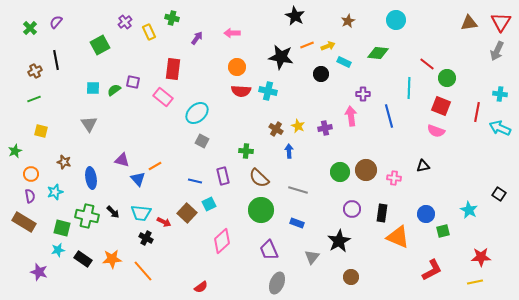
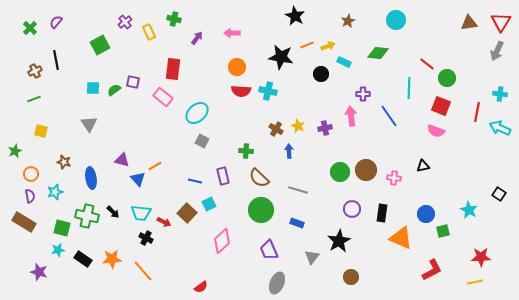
green cross at (172, 18): moved 2 px right, 1 px down
blue line at (389, 116): rotated 20 degrees counterclockwise
orange triangle at (398, 237): moved 3 px right, 1 px down
